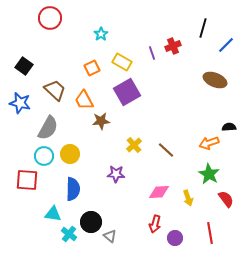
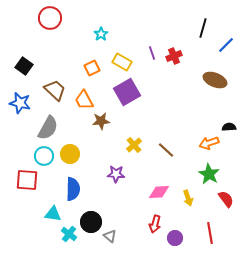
red cross: moved 1 px right, 10 px down
